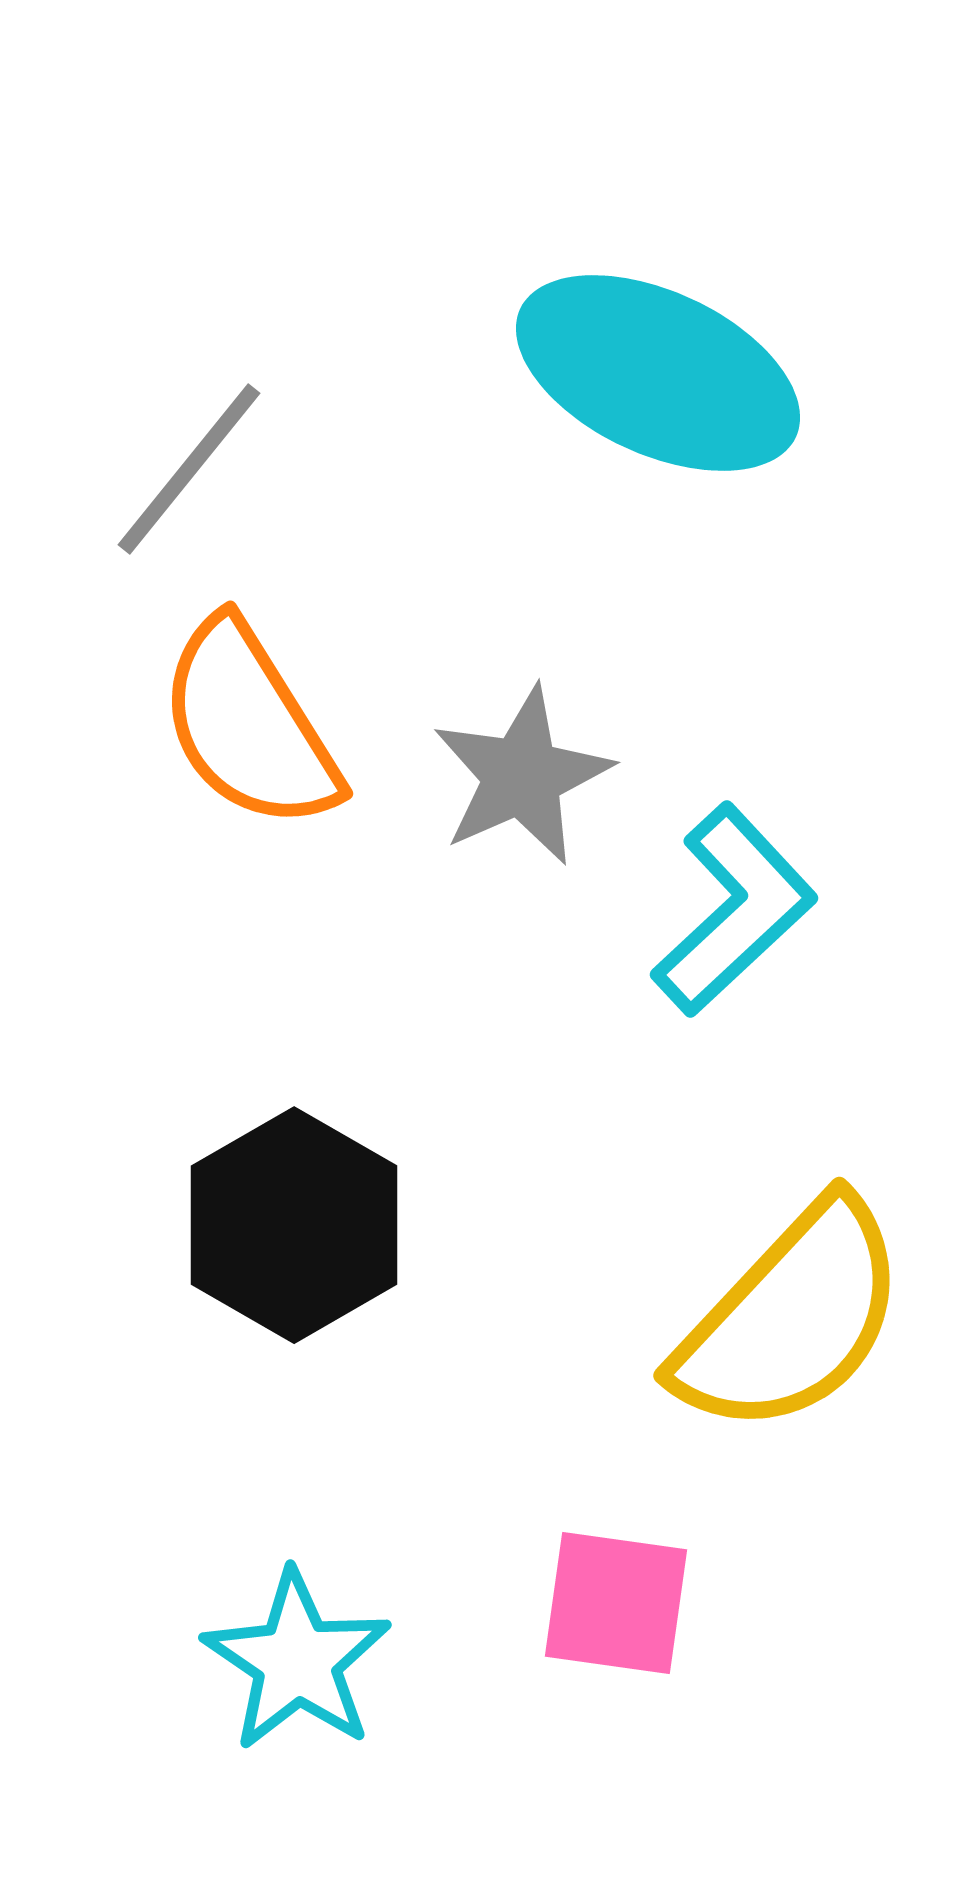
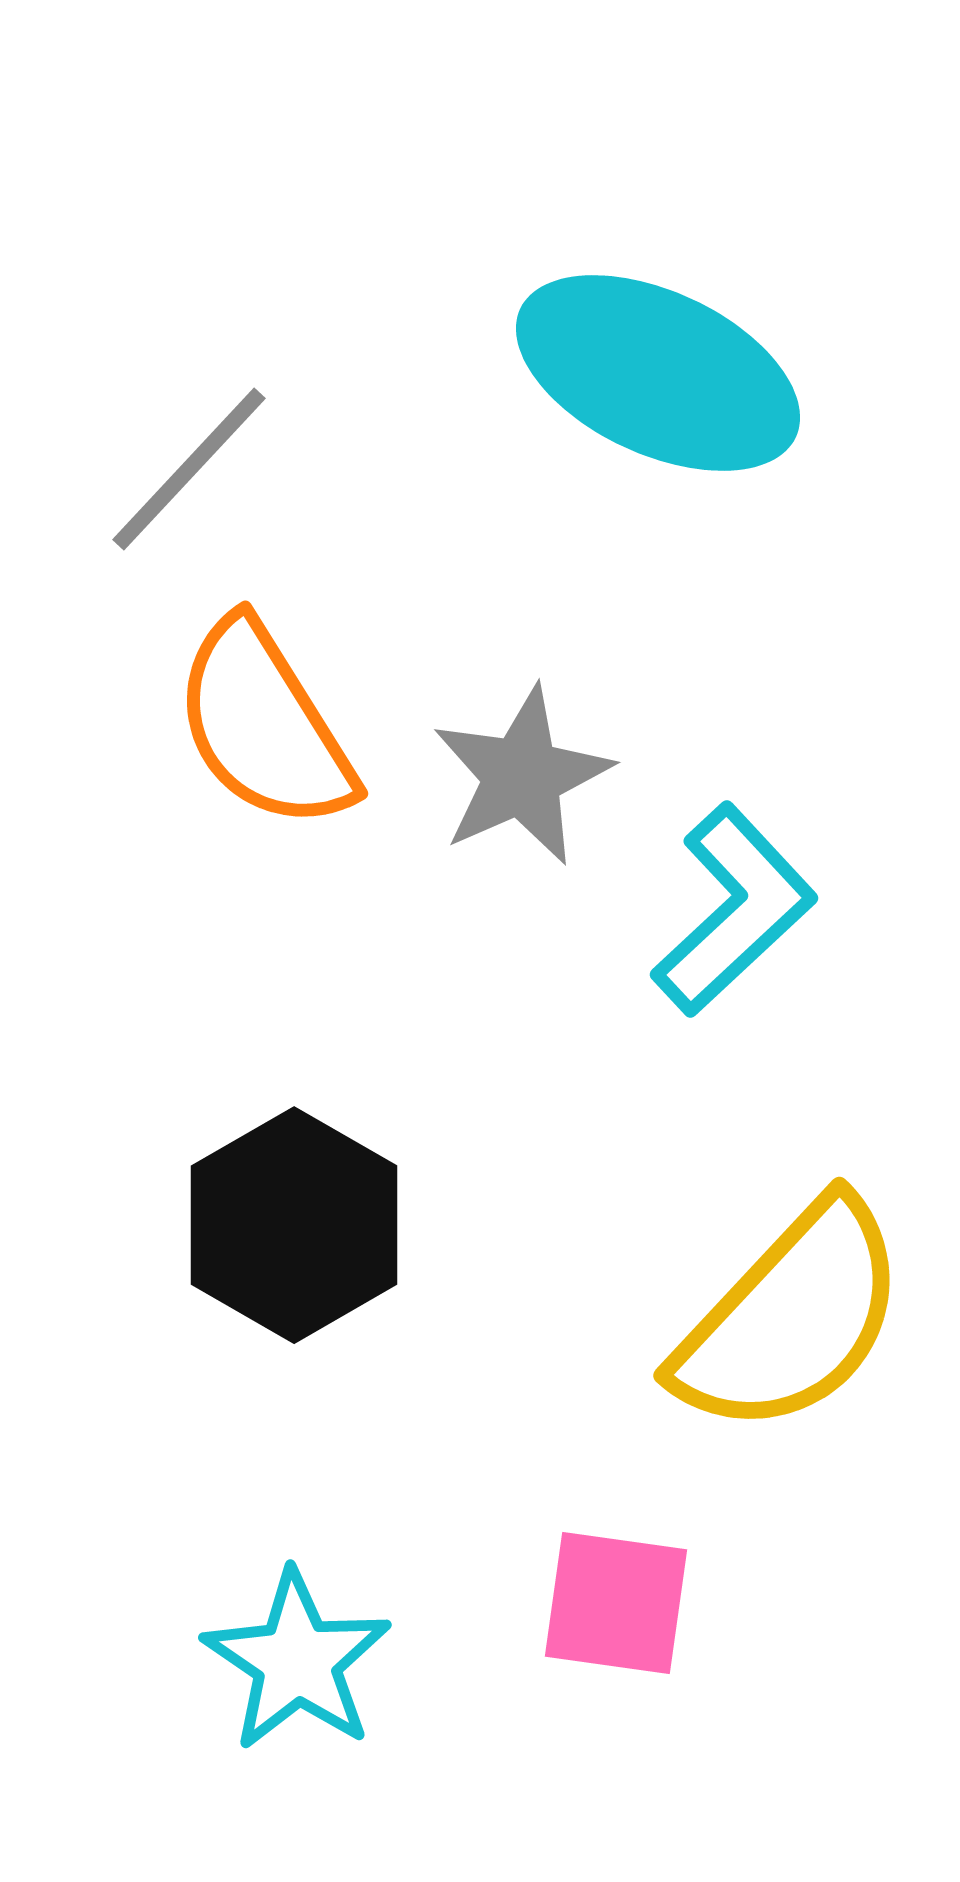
gray line: rotated 4 degrees clockwise
orange semicircle: moved 15 px right
